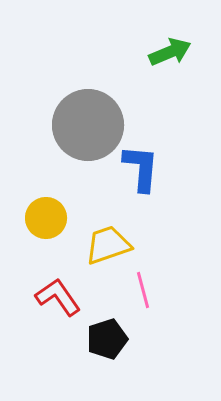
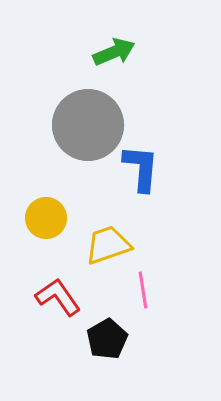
green arrow: moved 56 px left
pink line: rotated 6 degrees clockwise
black pentagon: rotated 12 degrees counterclockwise
